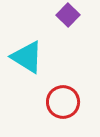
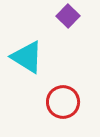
purple square: moved 1 px down
